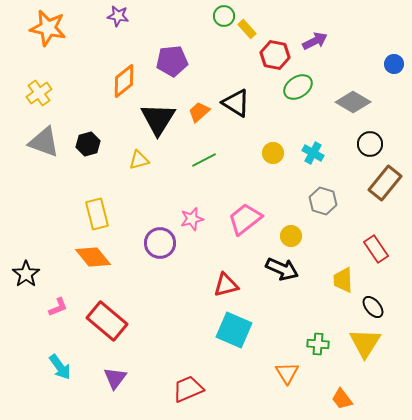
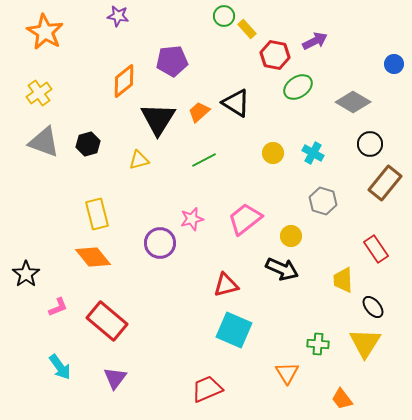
orange star at (48, 28): moved 3 px left, 4 px down; rotated 18 degrees clockwise
red trapezoid at (188, 389): moved 19 px right
